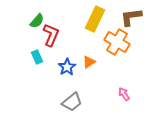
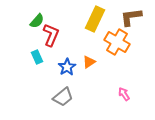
gray trapezoid: moved 9 px left, 5 px up
